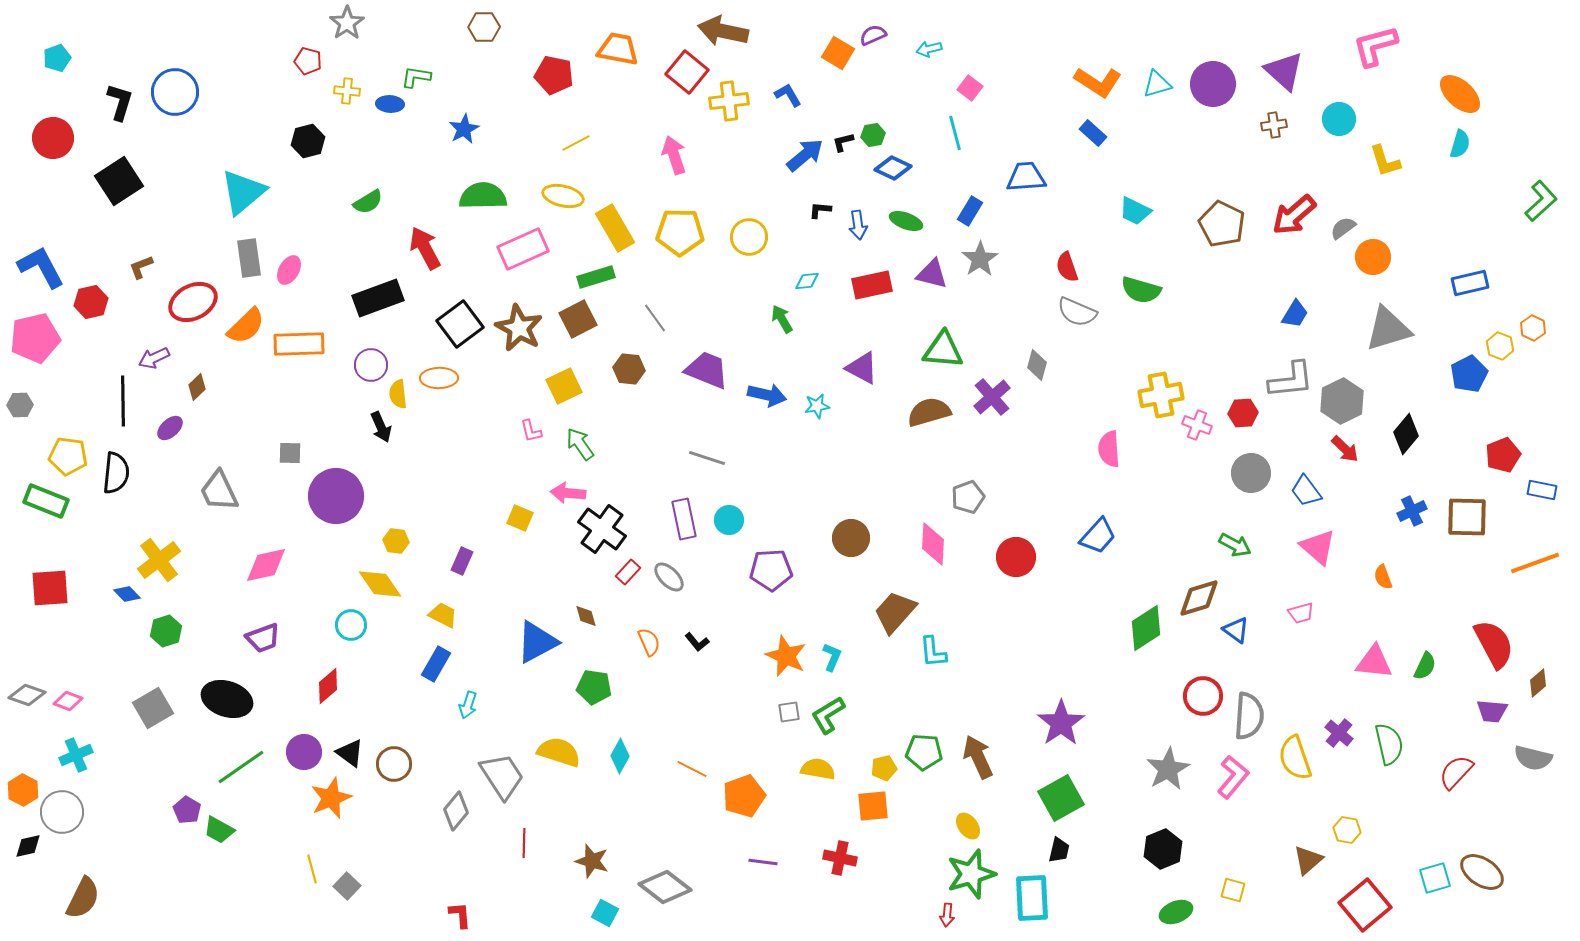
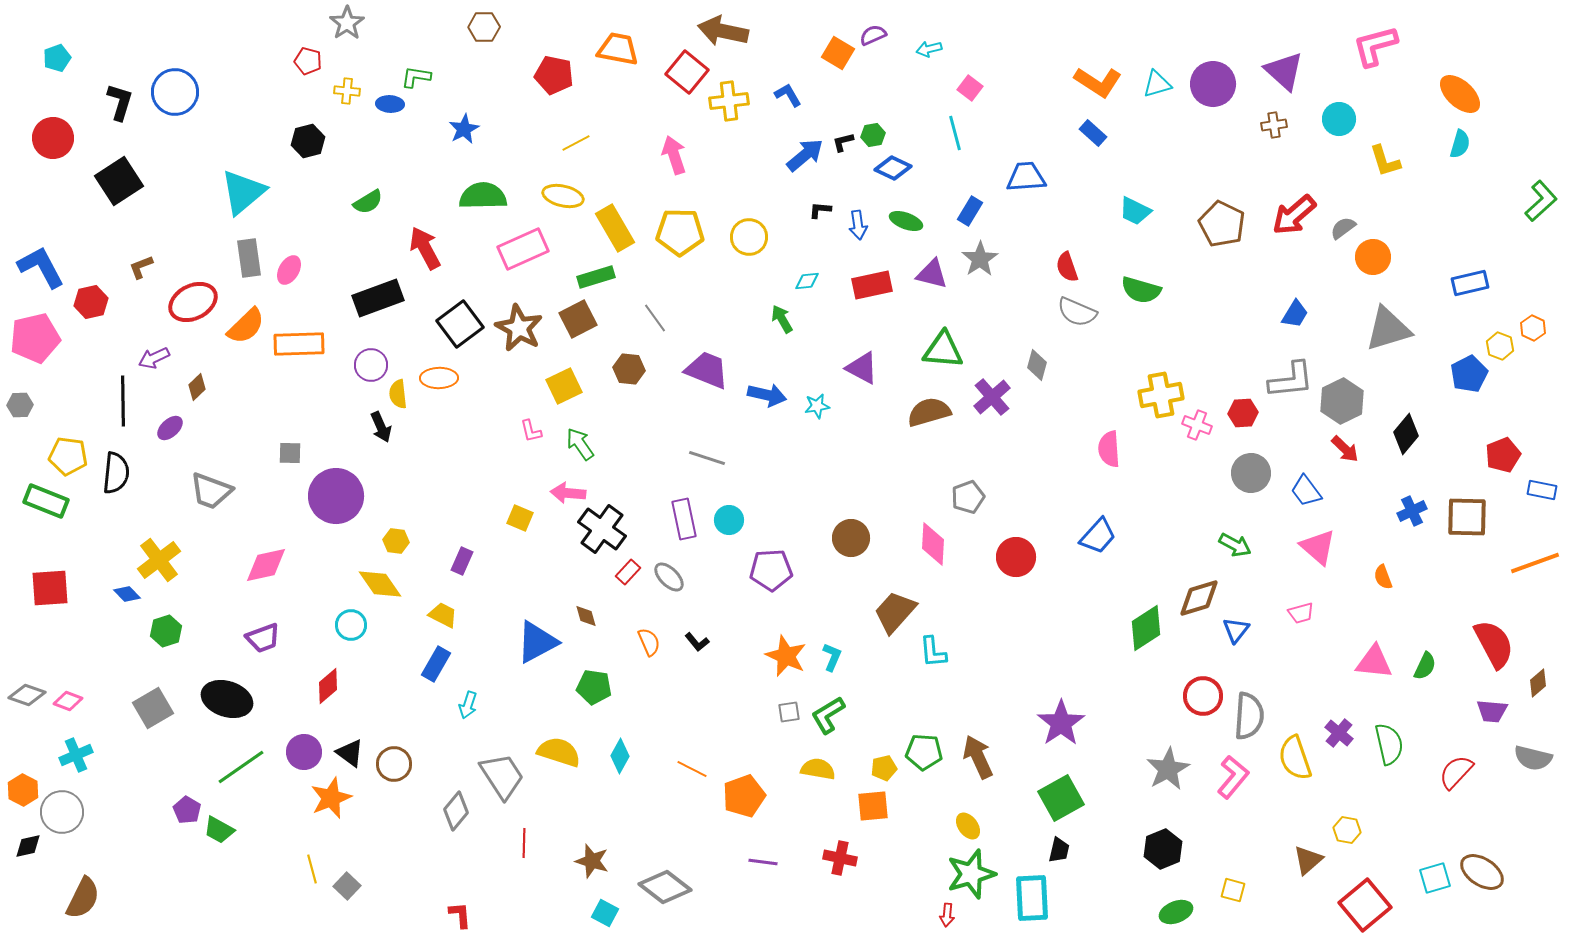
gray trapezoid at (219, 491): moved 8 px left; rotated 45 degrees counterclockwise
blue triangle at (1236, 630): rotated 32 degrees clockwise
